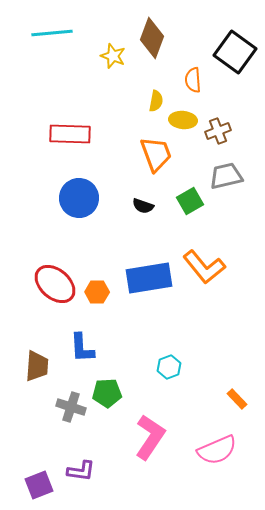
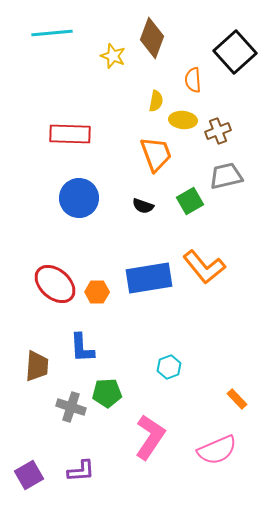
black square: rotated 12 degrees clockwise
purple L-shape: rotated 12 degrees counterclockwise
purple square: moved 10 px left, 10 px up; rotated 8 degrees counterclockwise
